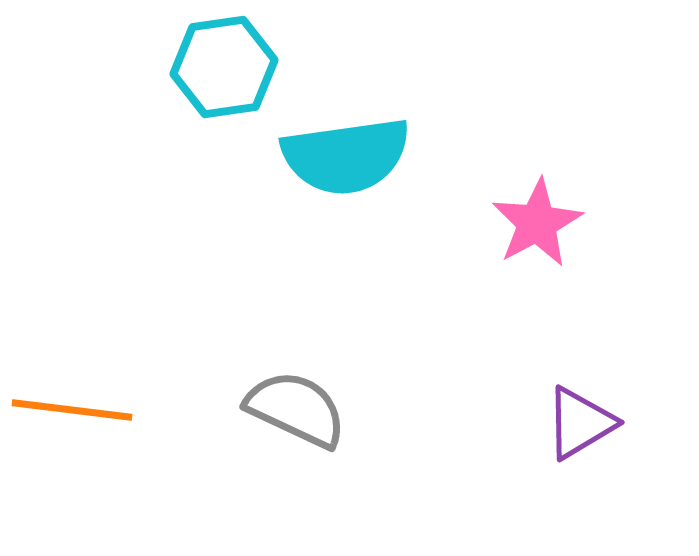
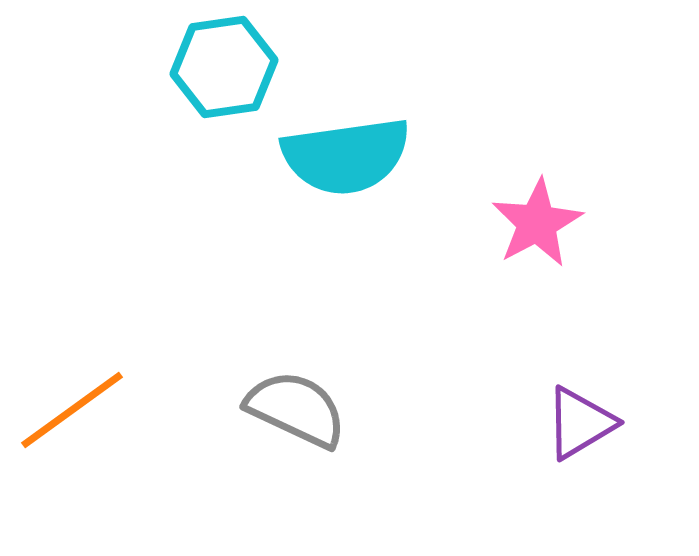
orange line: rotated 43 degrees counterclockwise
